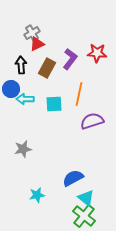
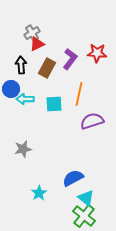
cyan star: moved 2 px right, 2 px up; rotated 21 degrees counterclockwise
